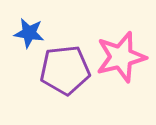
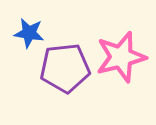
purple pentagon: moved 2 px up
